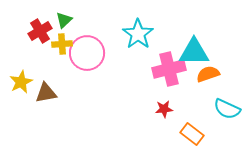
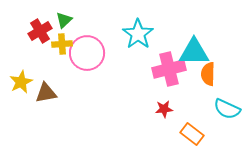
orange semicircle: rotated 70 degrees counterclockwise
